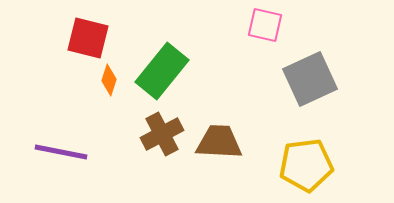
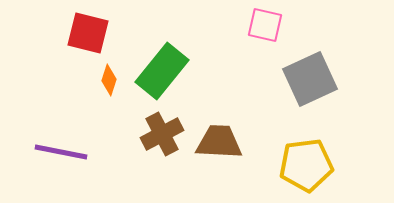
red square: moved 5 px up
